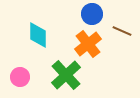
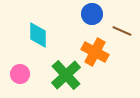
orange cross: moved 7 px right, 8 px down; rotated 24 degrees counterclockwise
pink circle: moved 3 px up
